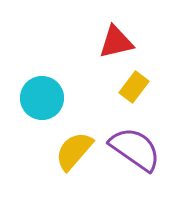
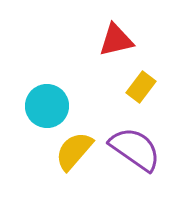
red triangle: moved 2 px up
yellow rectangle: moved 7 px right
cyan circle: moved 5 px right, 8 px down
